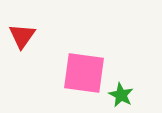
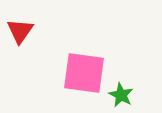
red triangle: moved 2 px left, 5 px up
